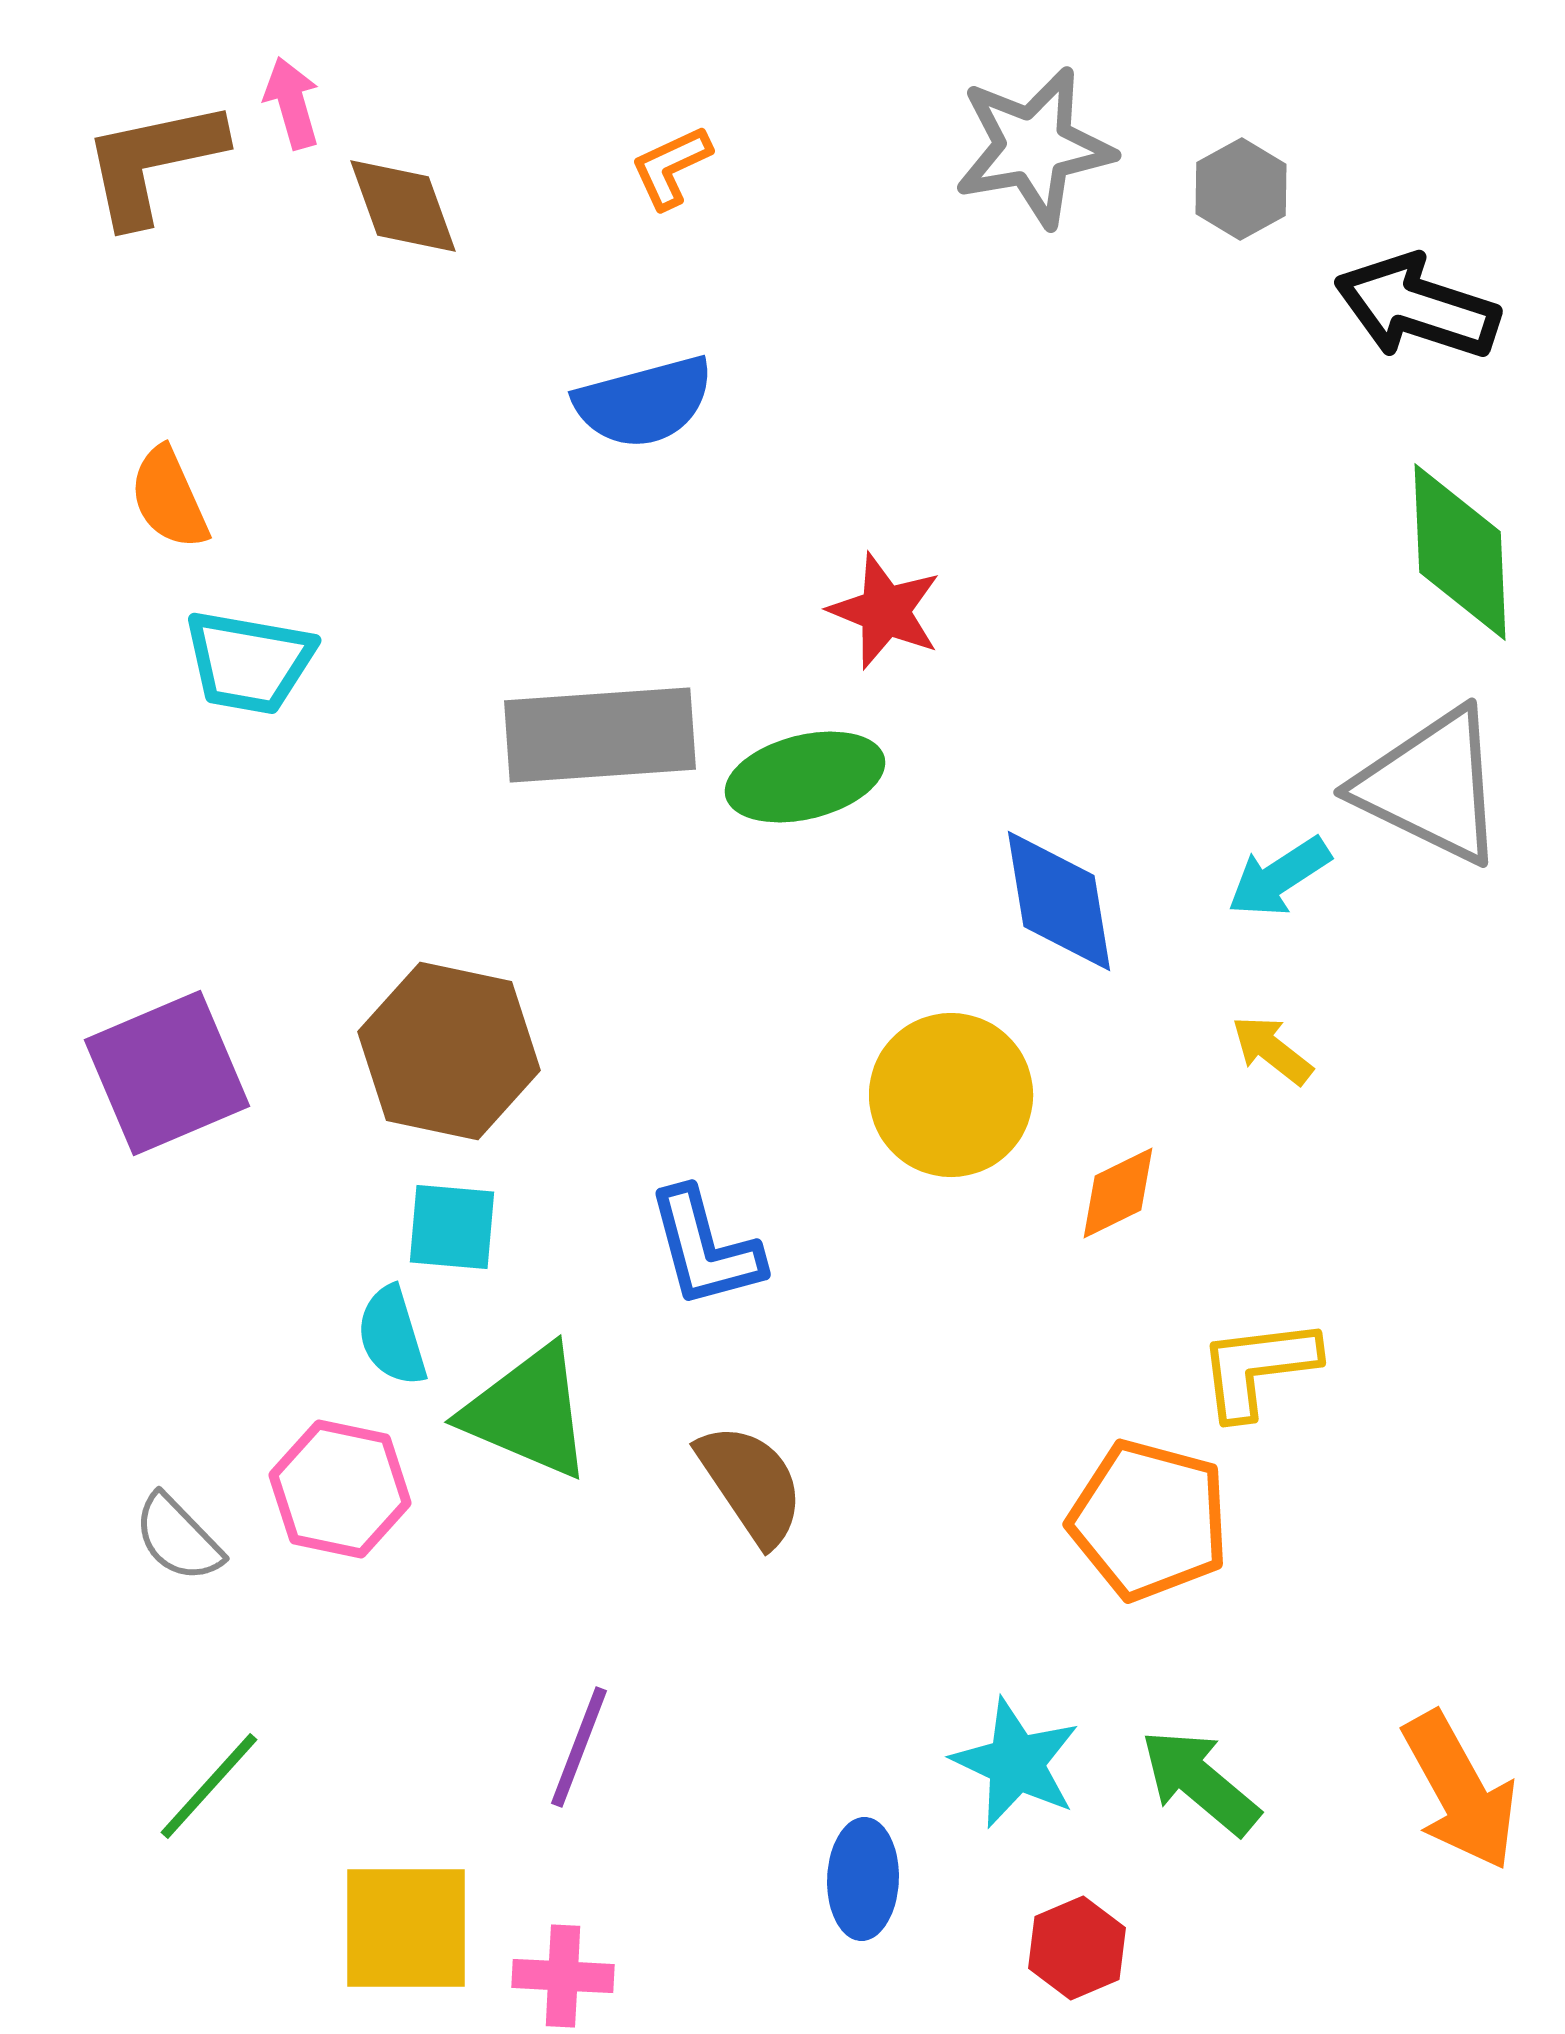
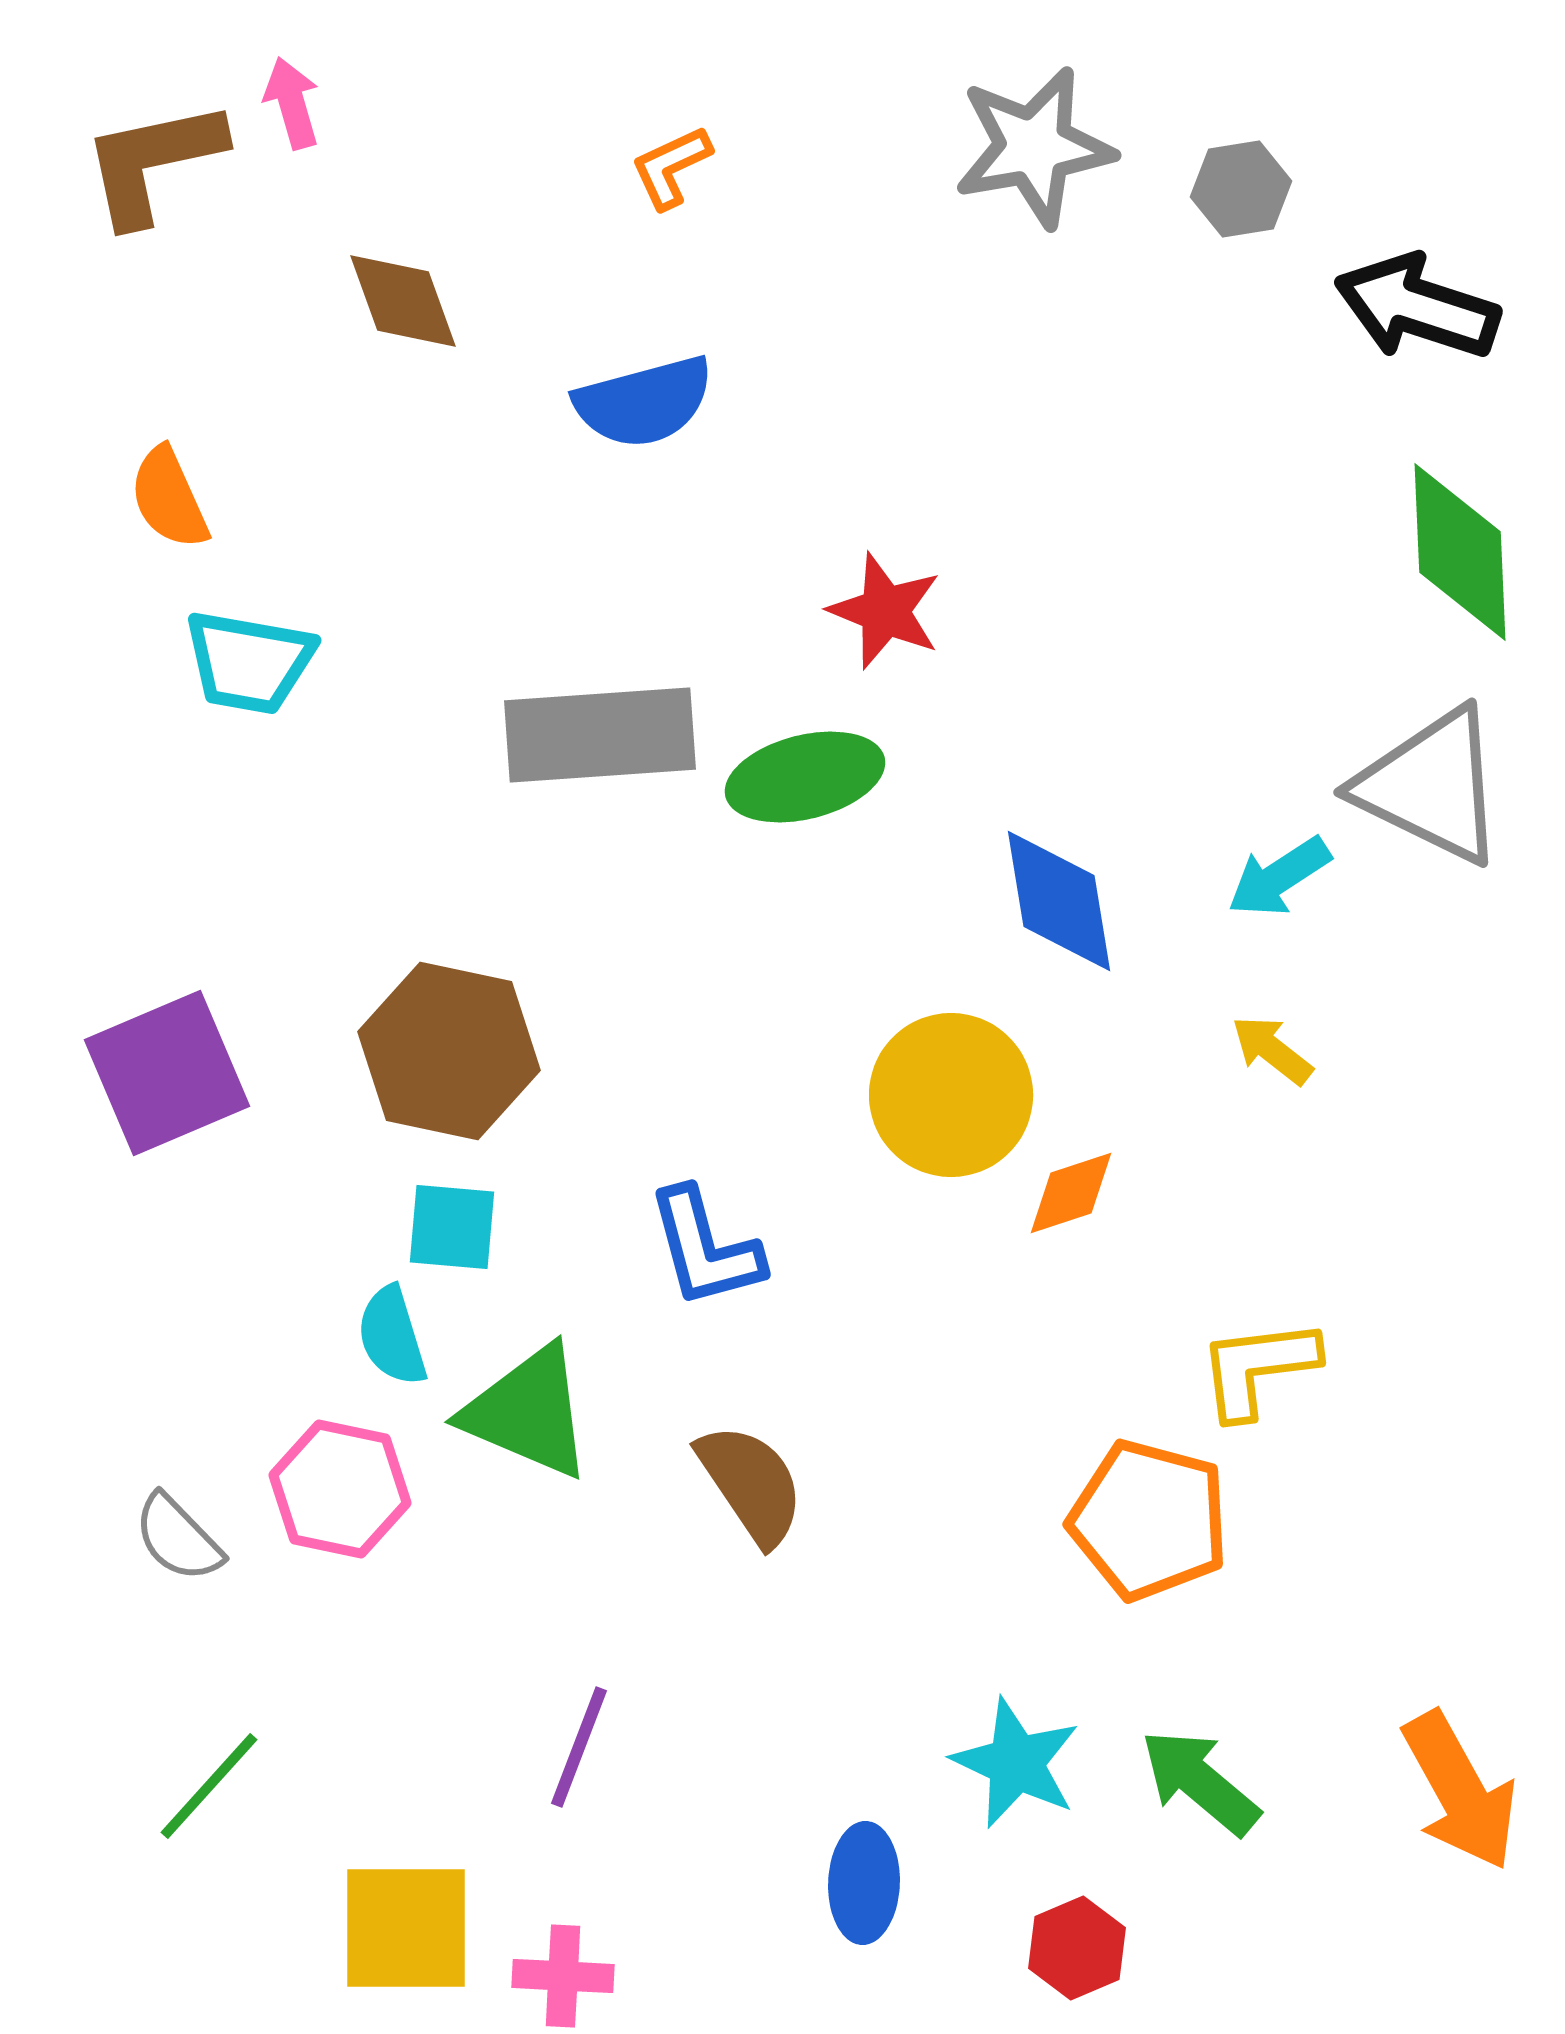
gray hexagon: rotated 20 degrees clockwise
brown diamond: moved 95 px down
orange diamond: moved 47 px left; rotated 8 degrees clockwise
blue ellipse: moved 1 px right, 4 px down
